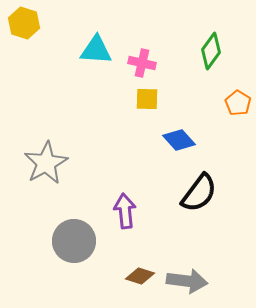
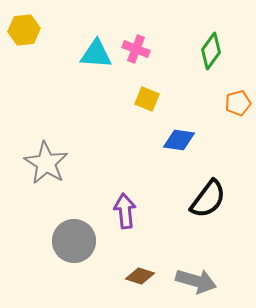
yellow hexagon: moved 7 px down; rotated 24 degrees counterclockwise
cyan triangle: moved 4 px down
pink cross: moved 6 px left, 14 px up; rotated 8 degrees clockwise
yellow square: rotated 20 degrees clockwise
orange pentagon: rotated 25 degrees clockwise
blue diamond: rotated 40 degrees counterclockwise
gray star: rotated 12 degrees counterclockwise
black semicircle: moved 9 px right, 6 px down
gray arrow: moved 9 px right; rotated 9 degrees clockwise
